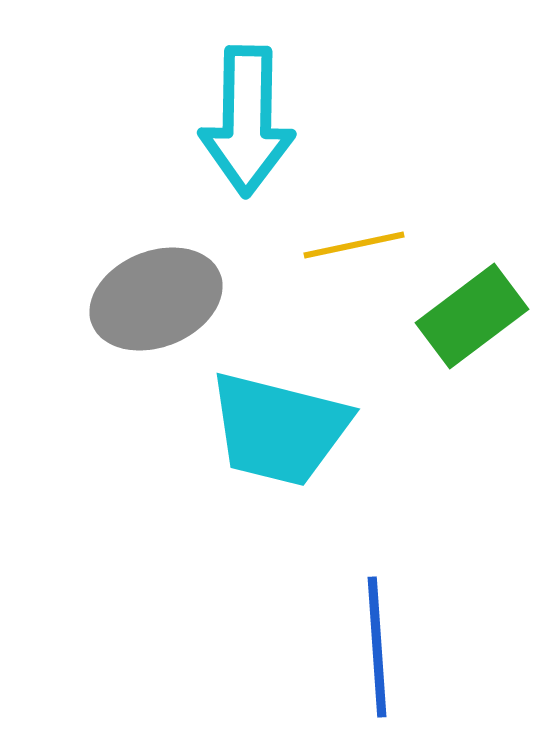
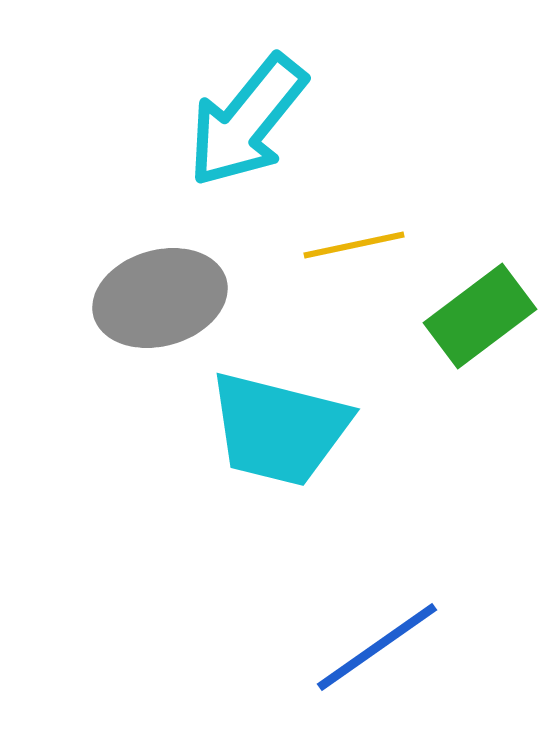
cyan arrow: rotated 38 degrees clockwise
gray ellipse: moved 4 px right, 1 px up; rotated 6 degrees clockwise
green rectangle: moved 8 px right
blue line: rotated 59 degrees clockwise
